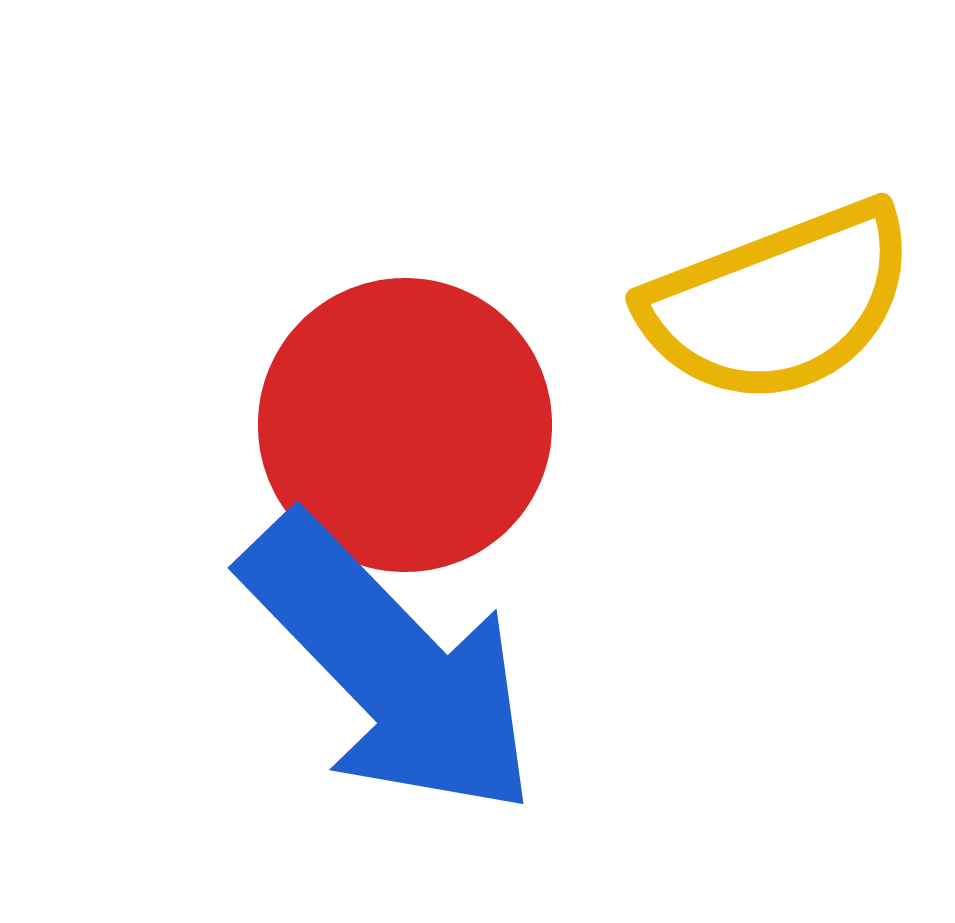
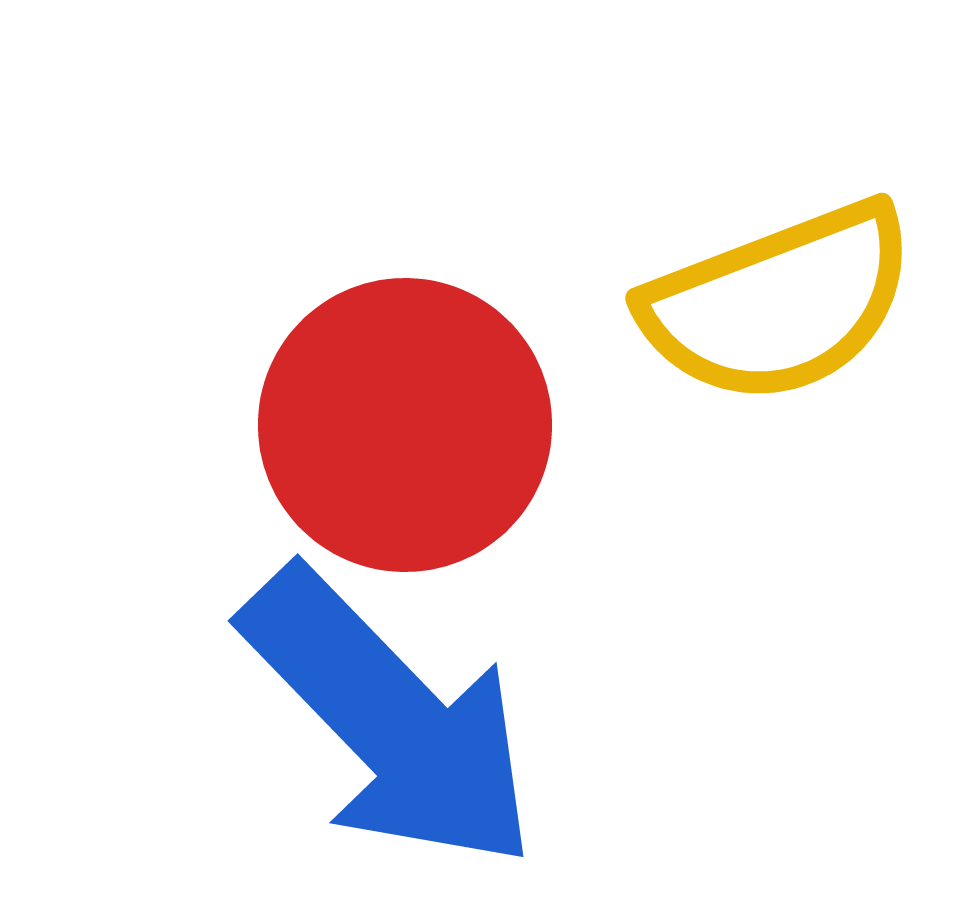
blue arrow: moved 53 px down
